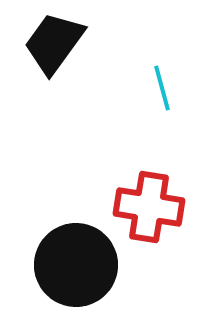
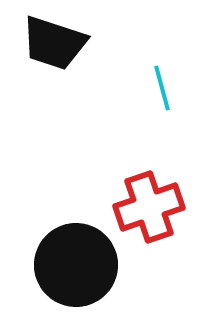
black trapezoid: rotated 108 degrees counterclockwise
red cross: rotated 28 degrees counterclockwise
